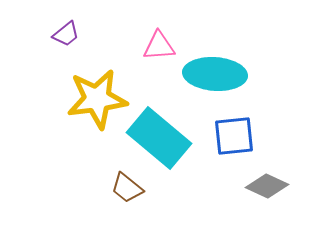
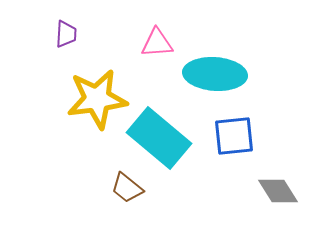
purple trapezoid: rotated 48 degrees counterclockwise
pink triangle: moved 2 px left, 3 px up
gray diamond: moved 11 px right, 5 px down; rotated 33 degrees clockwise
